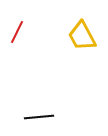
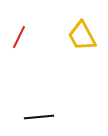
red line: moved 2 px right, 5 px down
